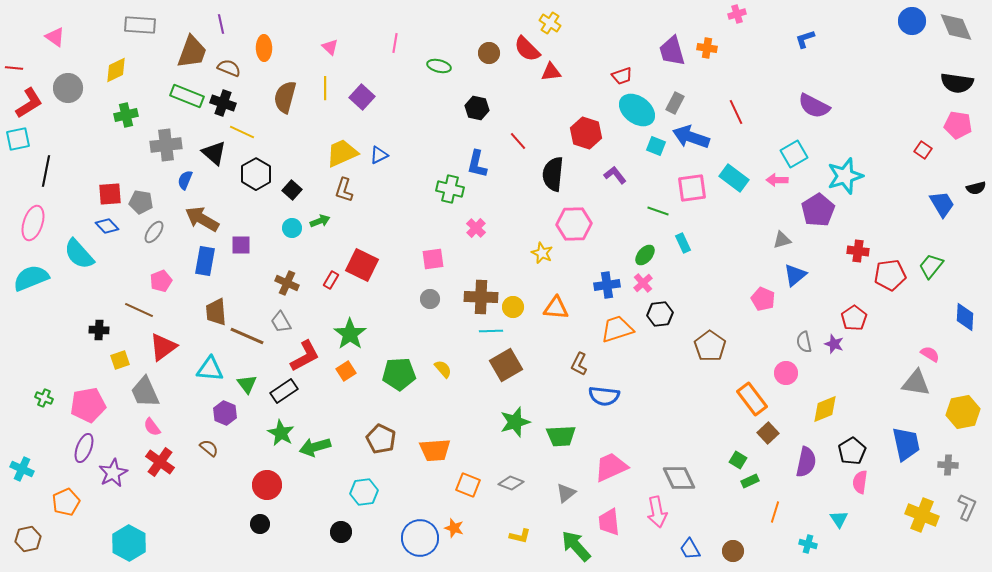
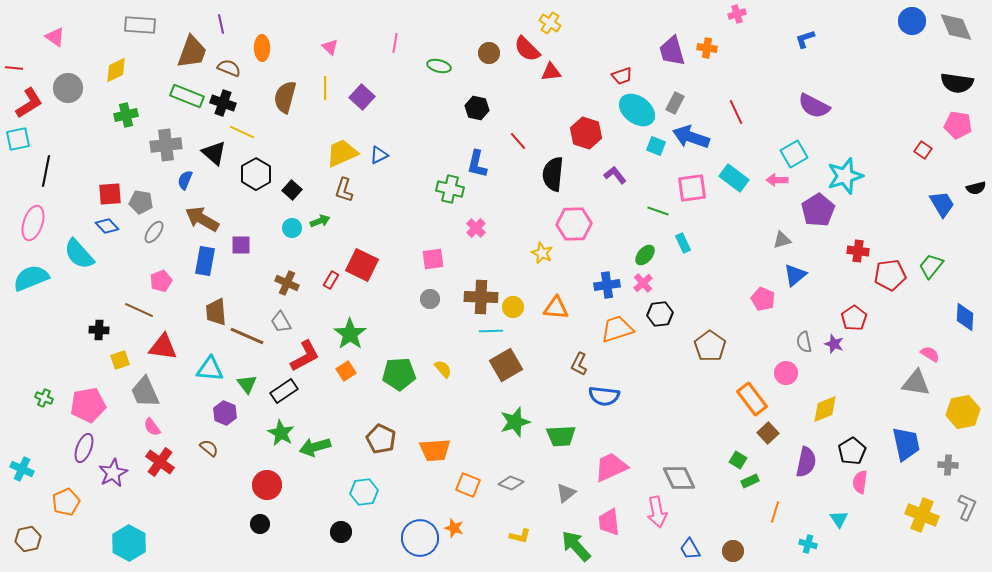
orange ellipse at (264, 48): moved 2 px left
red triangle at (163, 347): rotated 44 degrees clockwise
